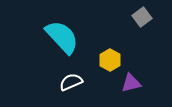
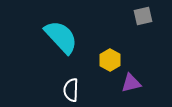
gray square: moved 1 px right, 1 px up; rotated 24 degrees clockwise
cyan semicircle: moved 1 px left
white semicircle: moved 8 px down; rotated 65 degrees counterclockwise
